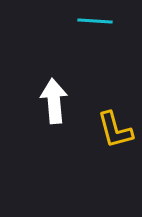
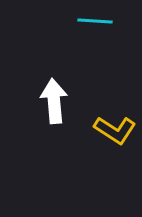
yellow L-shape: rotated 42 degrees counterclockwise
